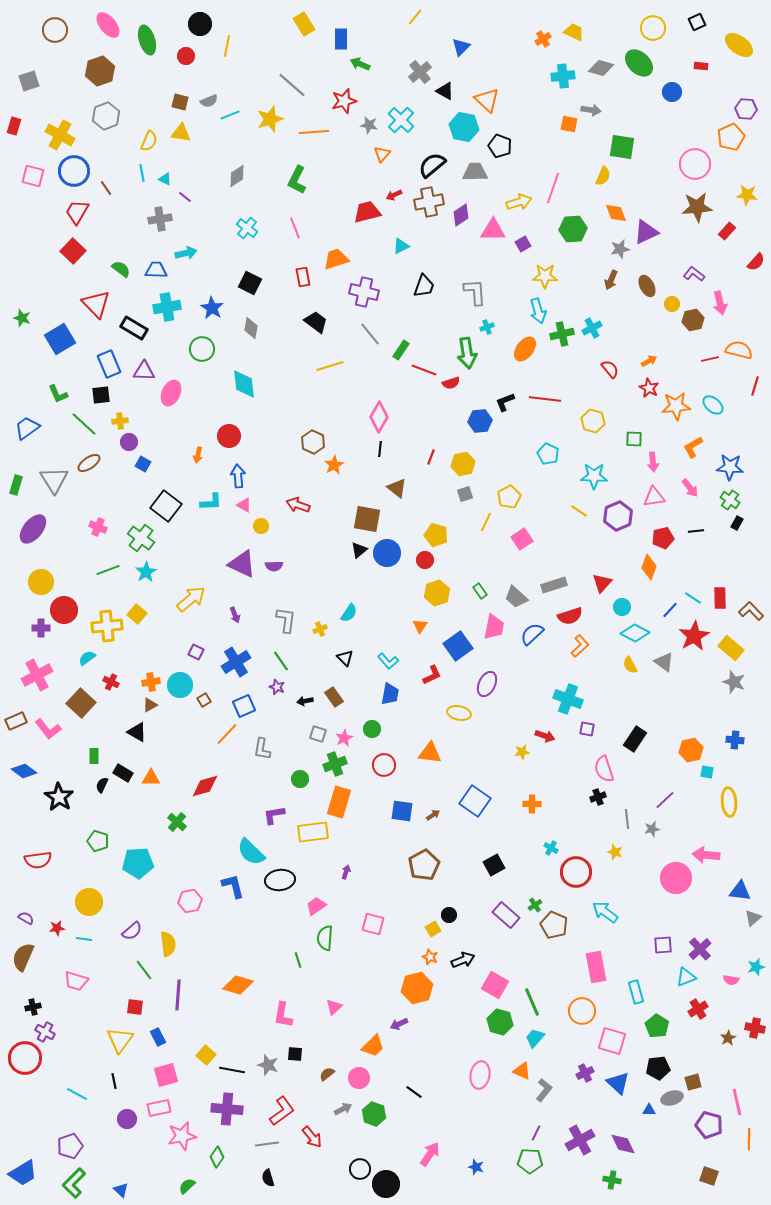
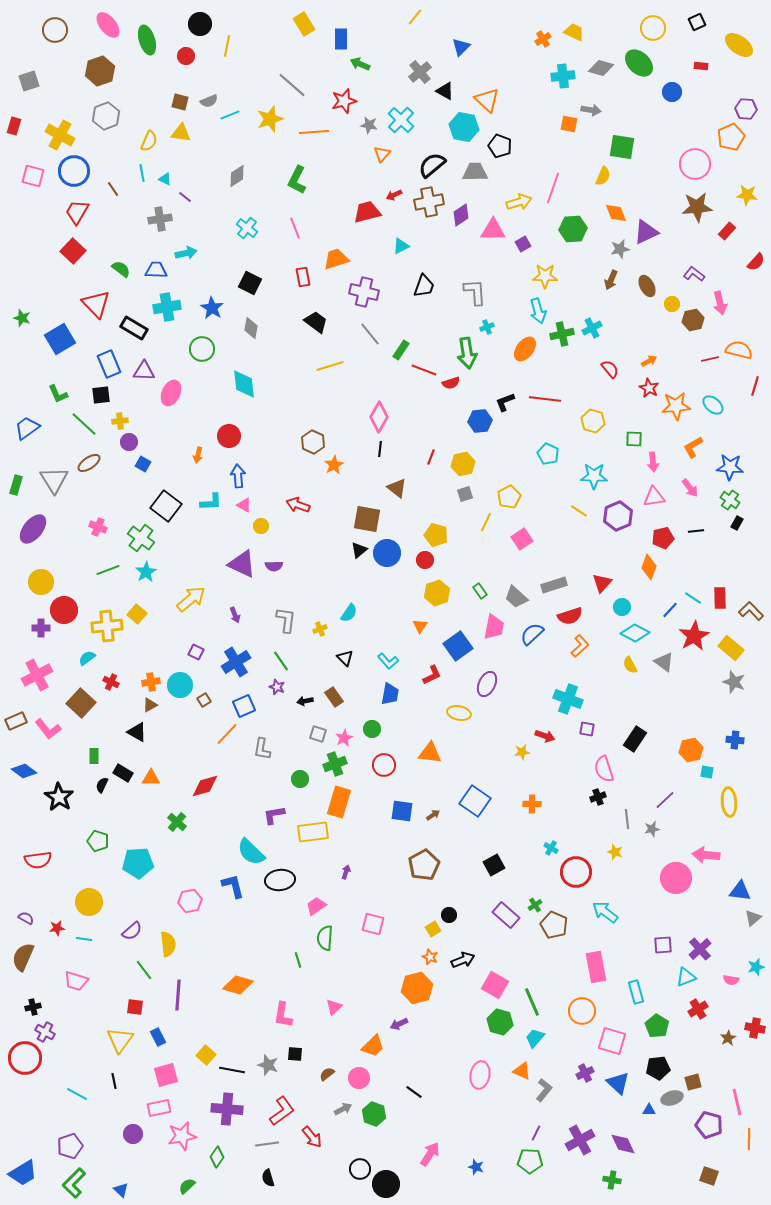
brown line at (106, 188): moved 7 px right, 1 px down
purple circle at (127, 1119): moved 6 px right, 15 px down
